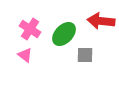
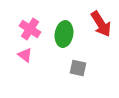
red arrow: moved 3 px down; rotated 128 degrees counterclockwise
green ellipse: rotated 35 degrees counterclockwise
gray square: moved 7 px left, 13 px down; rotated 12 degrees clockwise
